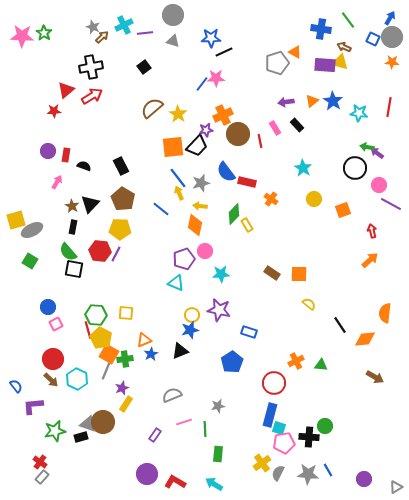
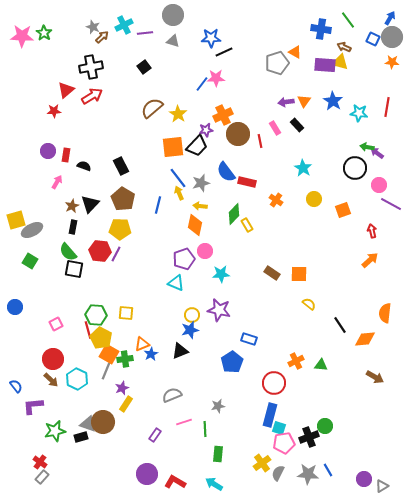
orange triangle at (312, 101): moved 8 px left; rotated 16 degrees counterclockwise
red line at (389, 107): moved 2 px left
orange cross at (271, 199): moved 5 px right, 1 px down
brown star at (72, 206): rotated 16 degrees clockwise
blue line at (161, 209): moved 3 px left, 4 px up; rotated 66 degrees clockwise
blue circle at (48, 307): moved 33 px left
blue rectangle at (249, 332): moved 7 px down
orange triangle at (144, 340): moved 2 px left, 4 px down
black cross at (309, 437): rotated 24 degrees counterclockwise
gray triangle at (396, 487): moved 14 px left, 1 px up
